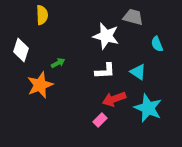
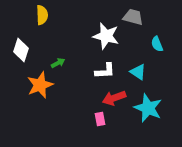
red arrow: moved 1 px up
pink rectangle: moved 1 px up; rotated 56 degrees counterclockwise
